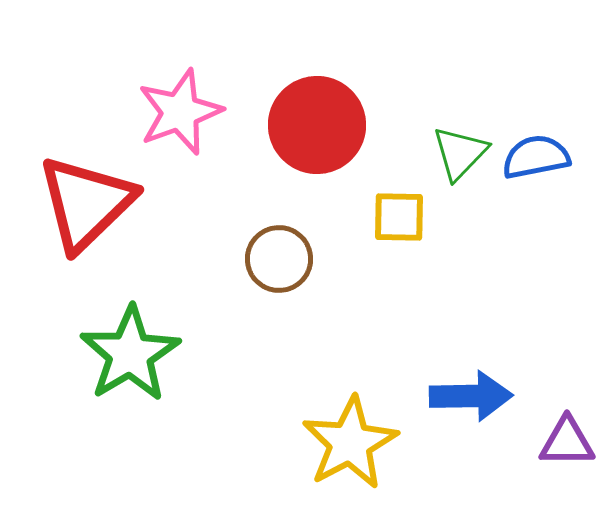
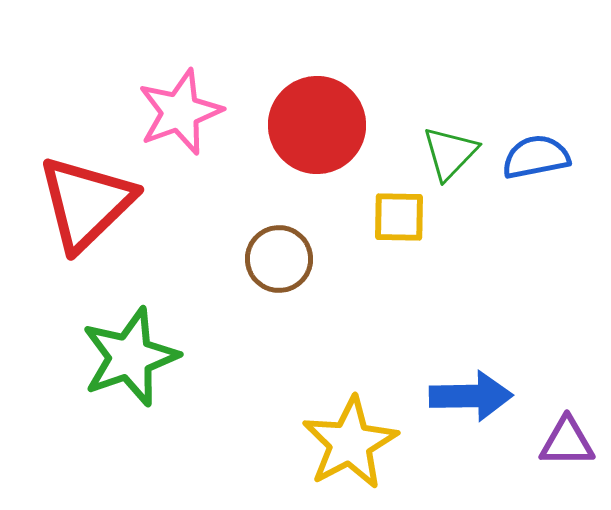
green triangle: moved 10 px left
green star: moved 3 px down; rotated 12 degrees clockwise
